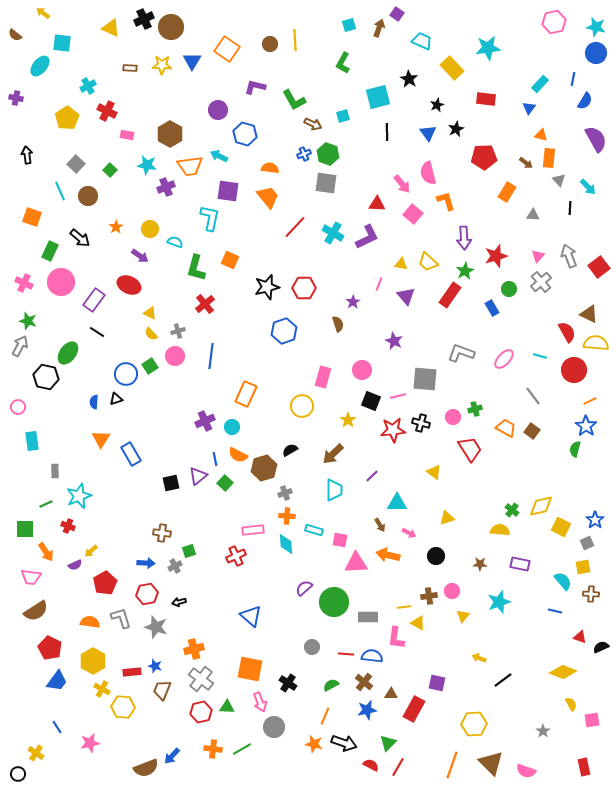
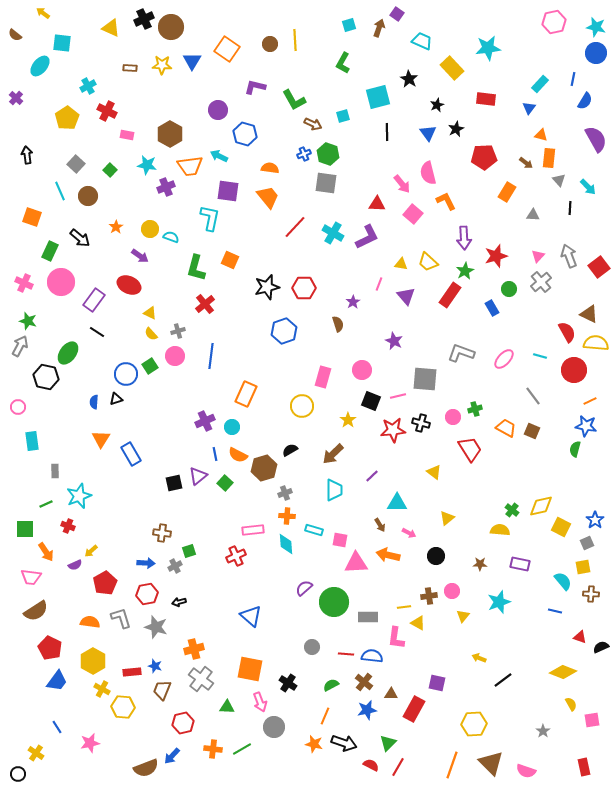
purple cross at (16, 98): rotated 32 degrees clockwise
orange L-shape at (446, 201): rotated 10 degrees counterclockwise
cyan semicircle at (175, 242): moved 4 px left, 5 px up
blue star at (586, 426): rotated 25 degrees counterclockwise
brown square at (532, 431): rotated 14 degrees counterclockwise
blue line at (215, 459): moved 5 px up
black square at (171, 483): moved 3 px right
yellow triangle at (447, 518): rotated 21 degrees counterclockwise
red hexagon at (201, 712): moved 18 px left, 11 px down
